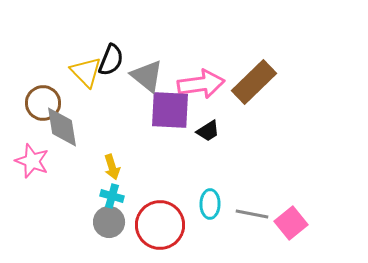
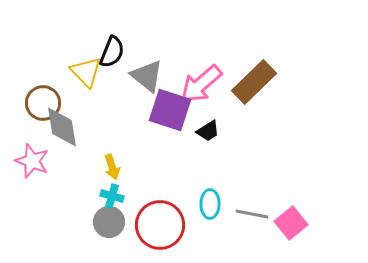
black semicircle: moved 1 px right, 8 px up
pink arrow: rotated 147 degrees clockwise
purple square: rotated 15 degrees clockwise
